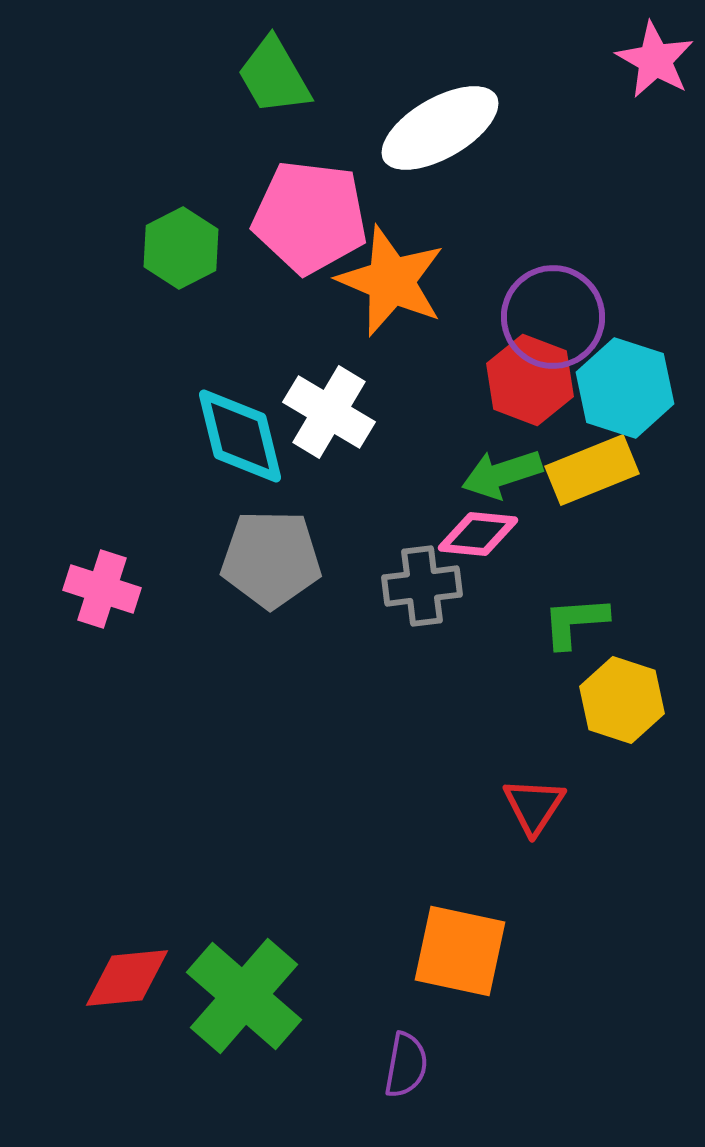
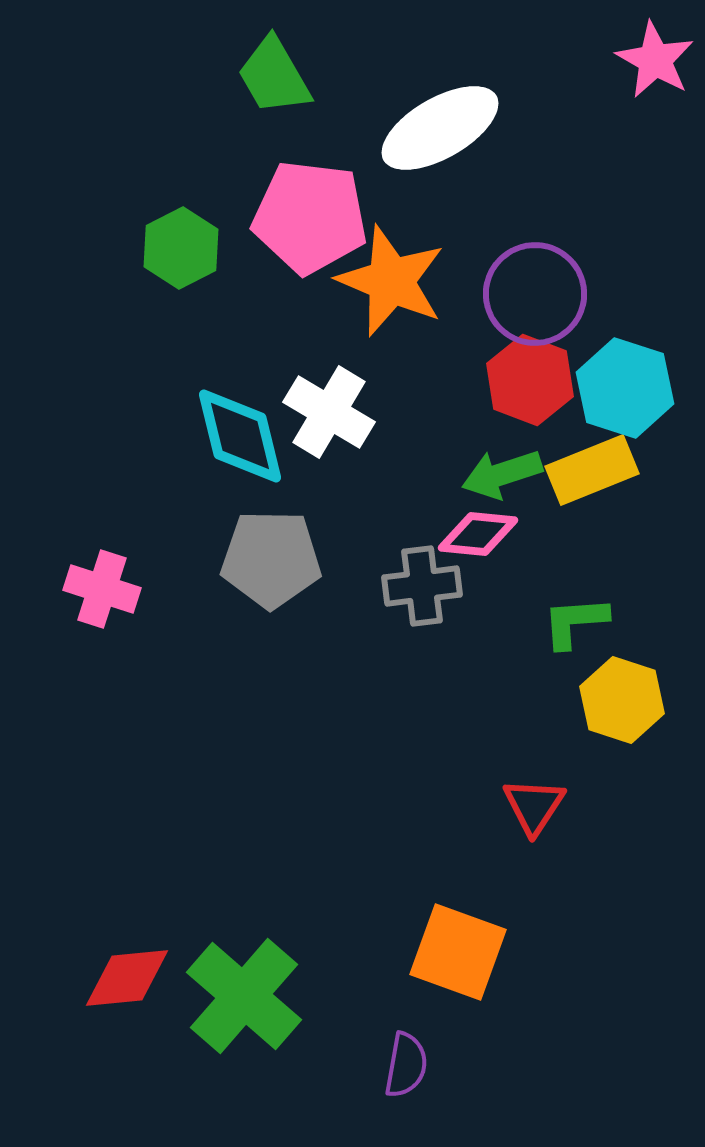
purple circle: moved 18 px left, 23 px up
orange square: moved 2 px left, 1 px down; rotated 8 degrees clockwise
